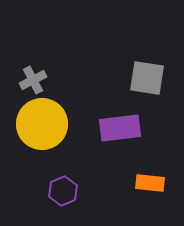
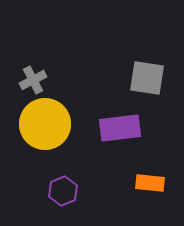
yellow circle: moved 3 px right
